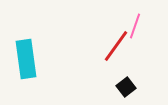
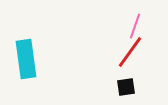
red line: moved 14 px right, 6 px down
black square: rotated 30 degrees clockwise
